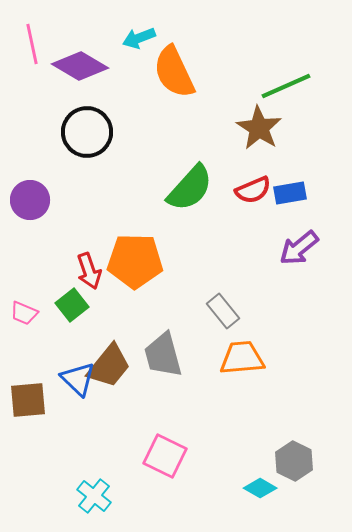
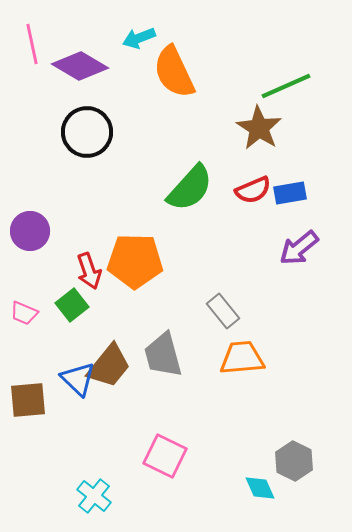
purple circle: moved 31 px down
cyan diamond: rotated 36 degrees clockwise
